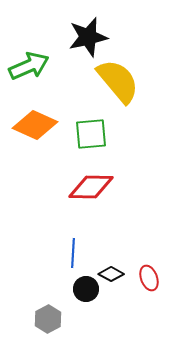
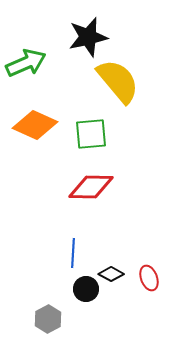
green arrow: moved 3 px left, 3 px up
